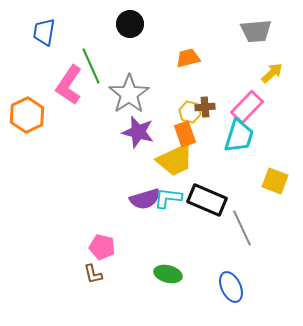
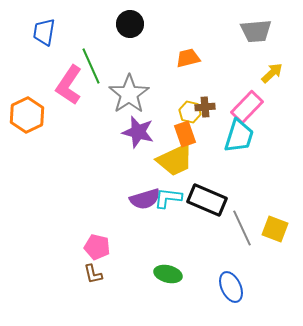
yellow square: moved 48 px down
pink pentagon: moved 5 px left
